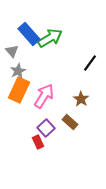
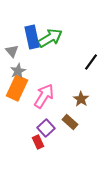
blue rectangle: moved 3 px right, 3 px down; rotated 30 degrees clockwise
black line: moved 1 px right, 1 px up
orange rectangle: moved 2 px left, 2 px up
